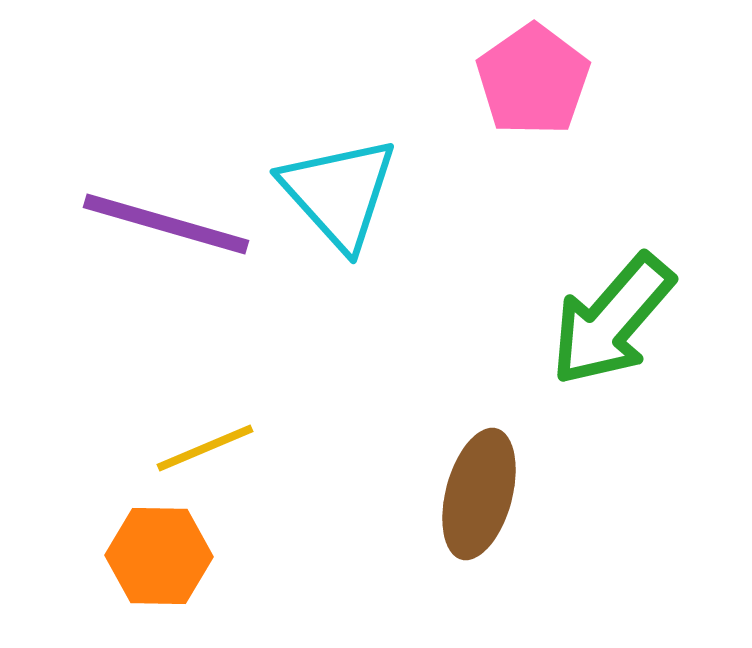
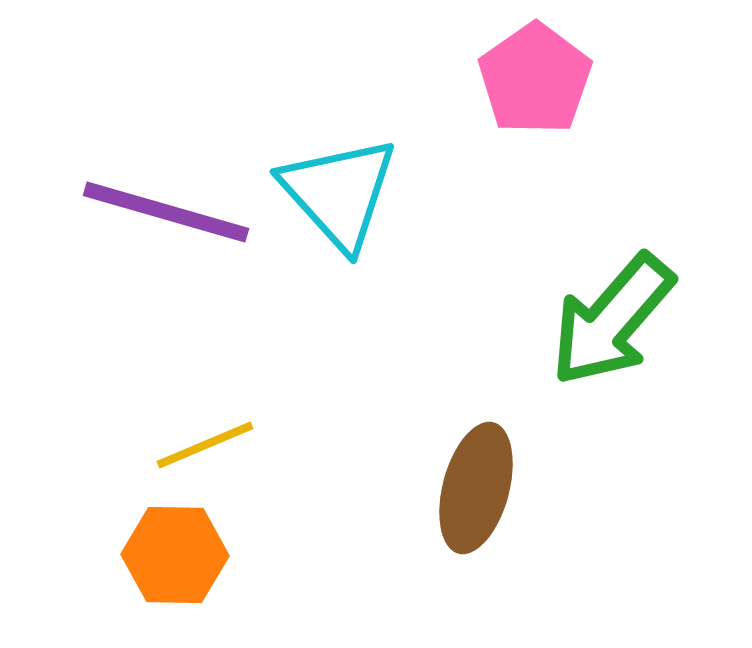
pink pentagon: moved 2 px right, 1 px up
purple line: moved 12 px up
yellow line: moved 3 px up
brown ellipse: moved 3 px left, 6 px up
orange hexagon: moved 16 px right, 1 px up
